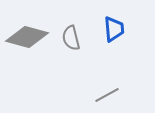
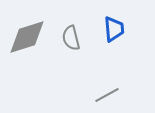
gray diamond: rotated 33 degrees counterclockwise
